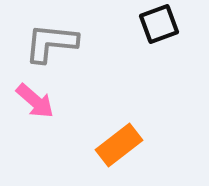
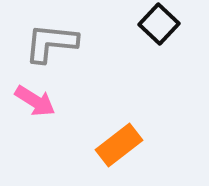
black square: rotated 27 degrees counterclockwise
pink arrow: rotated 9 degrees counterclockwise
